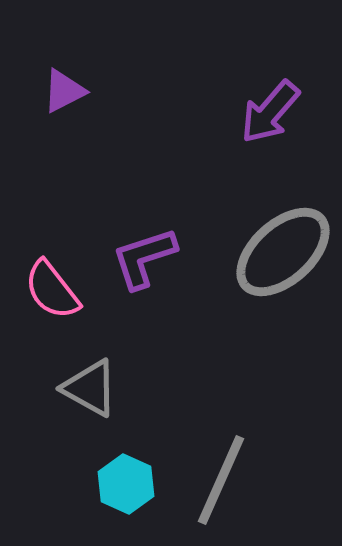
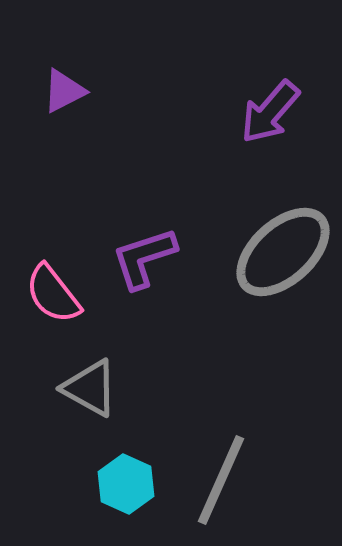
pink semicircle: moved 1 px right, 4 px down
